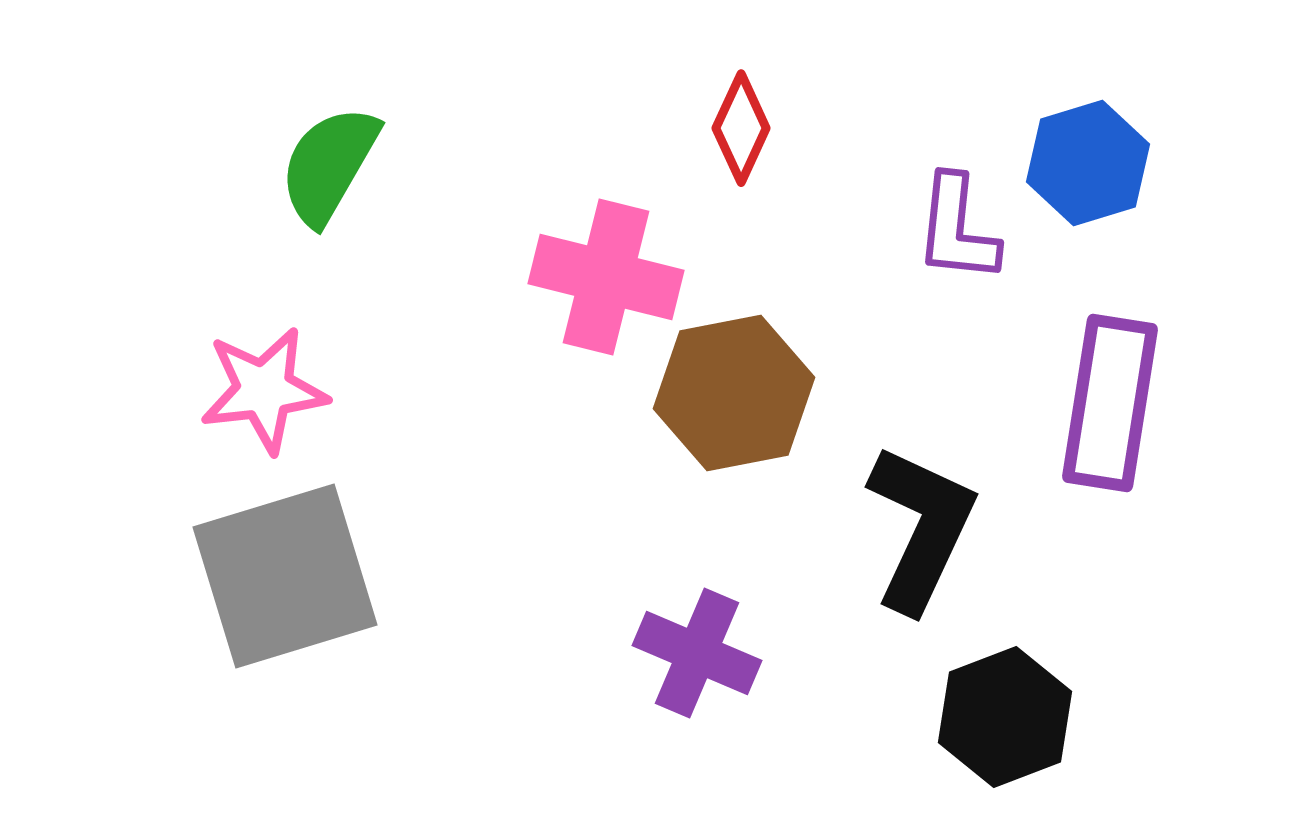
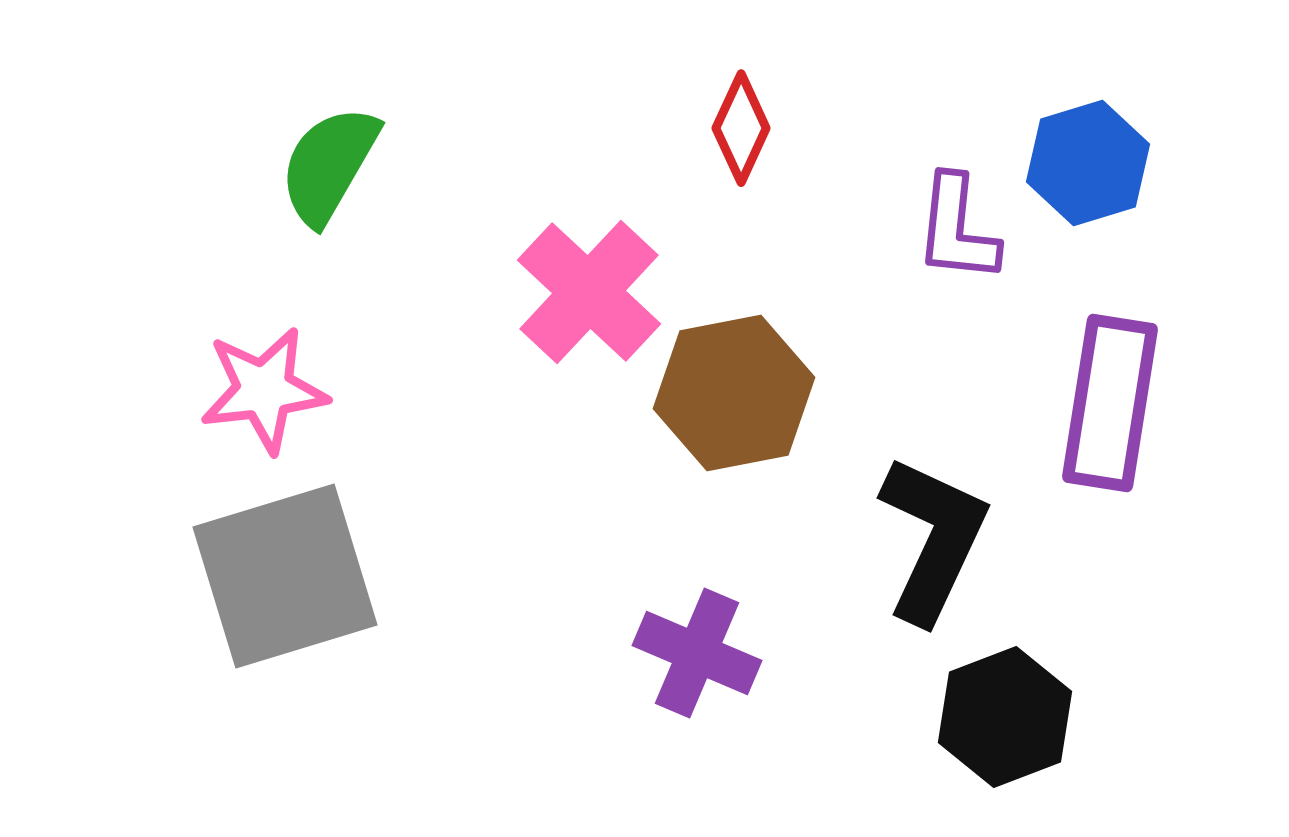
pink cross: moved 17 px left, 15 px down; rotated 29 degrees clockwise
black L-shape: moved 12 px right, 11 px down
